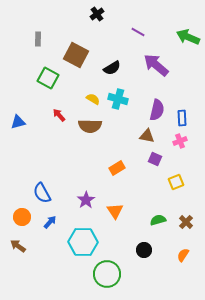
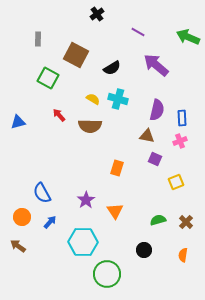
orange rectangle: rotated 42 degrees counterclockwise
orange semicircle: rotated 24 degrees counterclockwise
